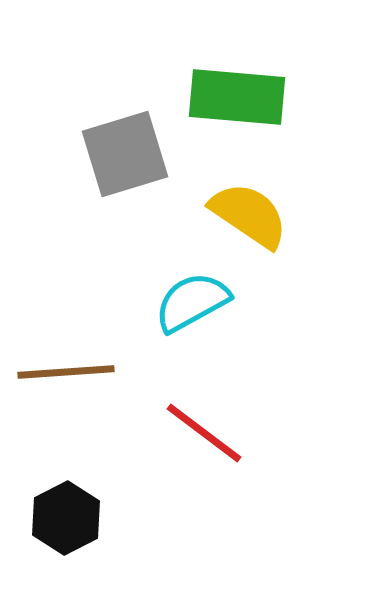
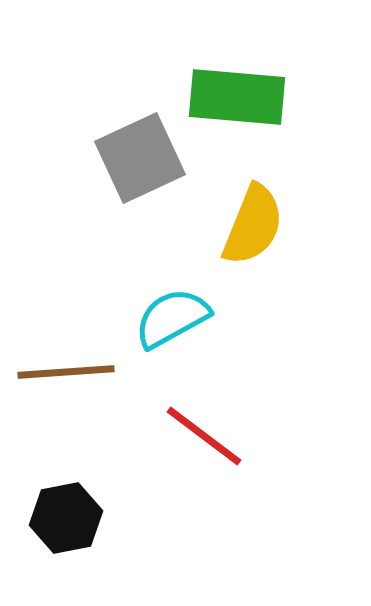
gray square: moved 15 px right, 4 px down; rotated 8 degrees counterclockwise
yellow semicircle: moved 4 px right, 10 px down; rotated 78 degrees clockwise
cyan semicircle: moved 20 px left, 16 px down
red line: moved 3 px down
black hexagon: rotated 16 degrees clockwise
